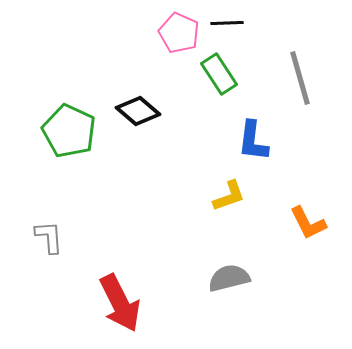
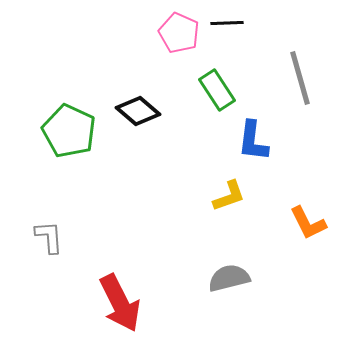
green rectangle: moved 2 px left, 16 px down
